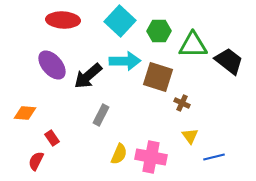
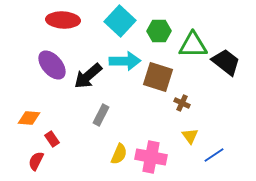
black trapezoid: moved 3 px left, 1 px down
orange diamond: moved 4 px right, 5 px down
red rectangle: moved 1 px down
blue line: moved 2 px up; rotated 20 degrees counterclockwise
